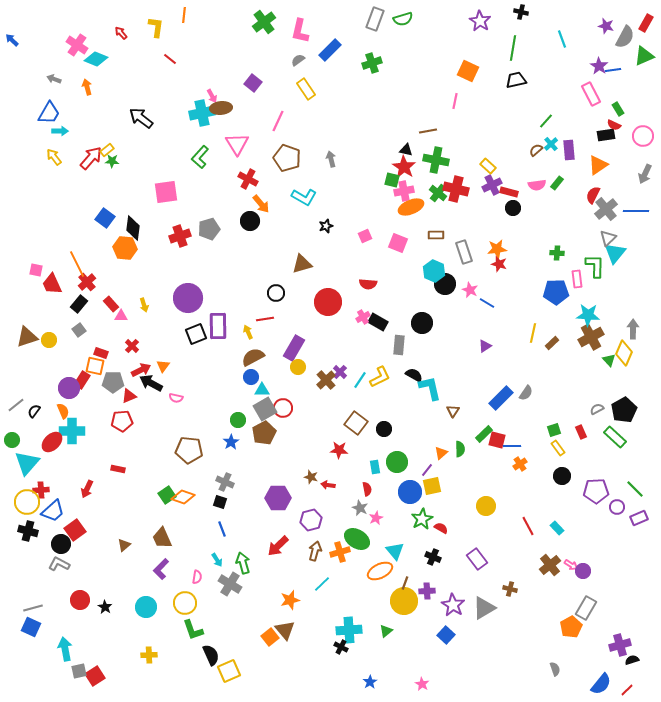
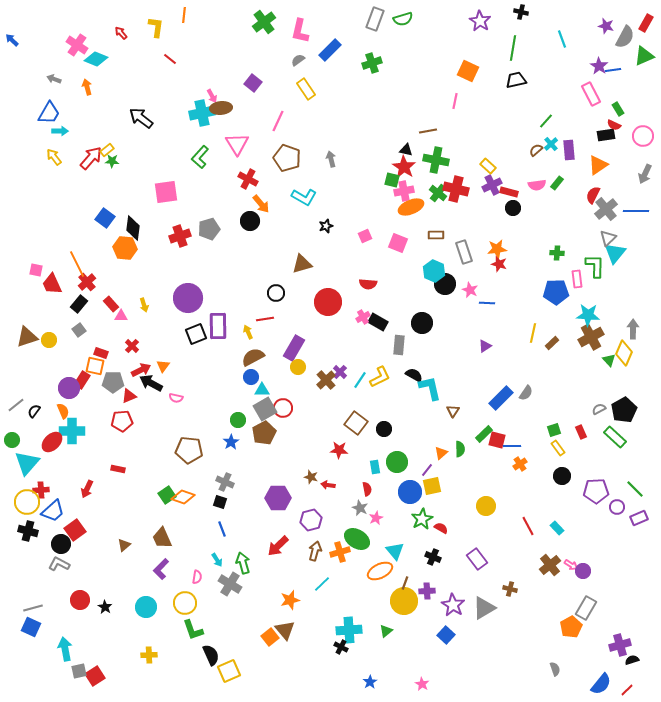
blue line at (487, 303): rotated 28 degrees counterclockwise
gray semicircle at (597, 409): moved 2 px right
